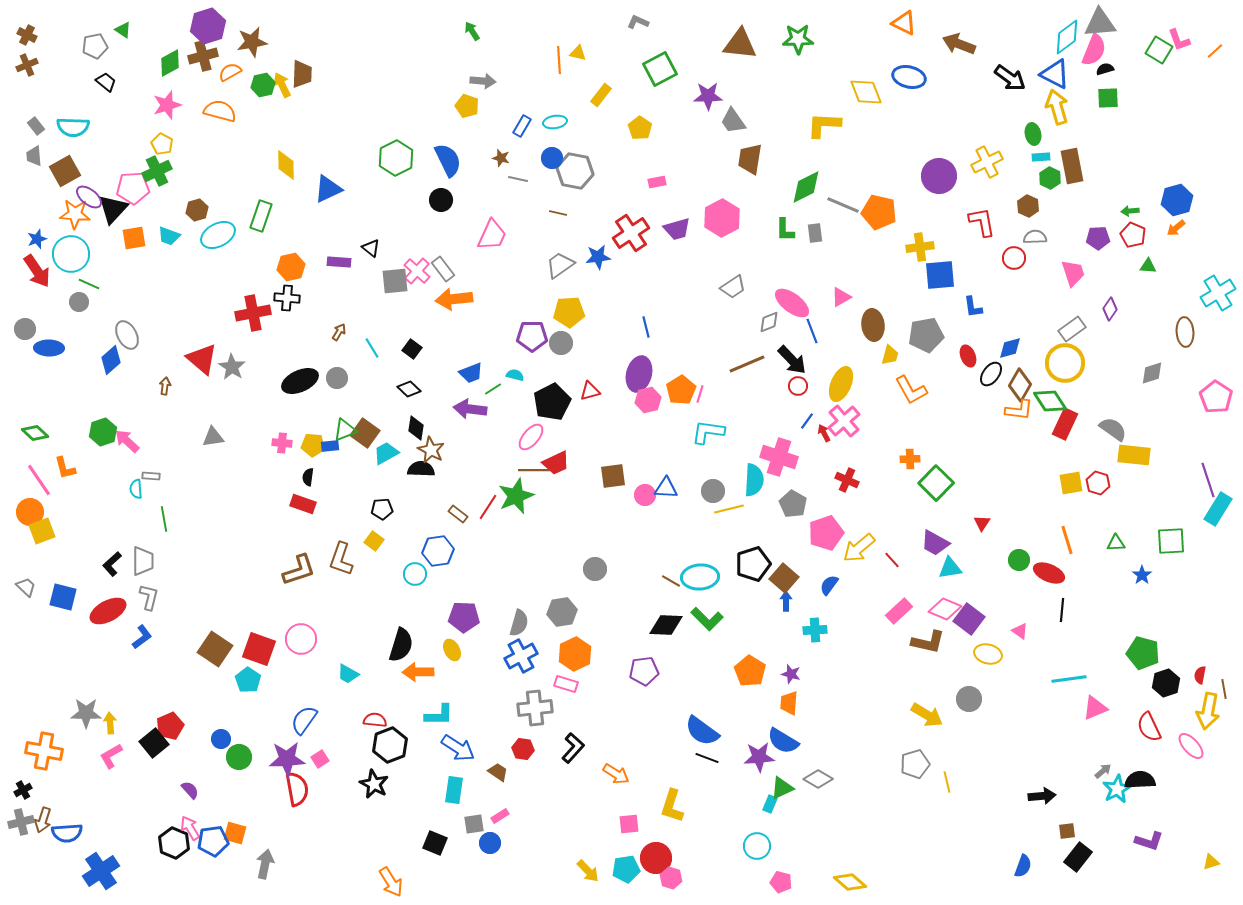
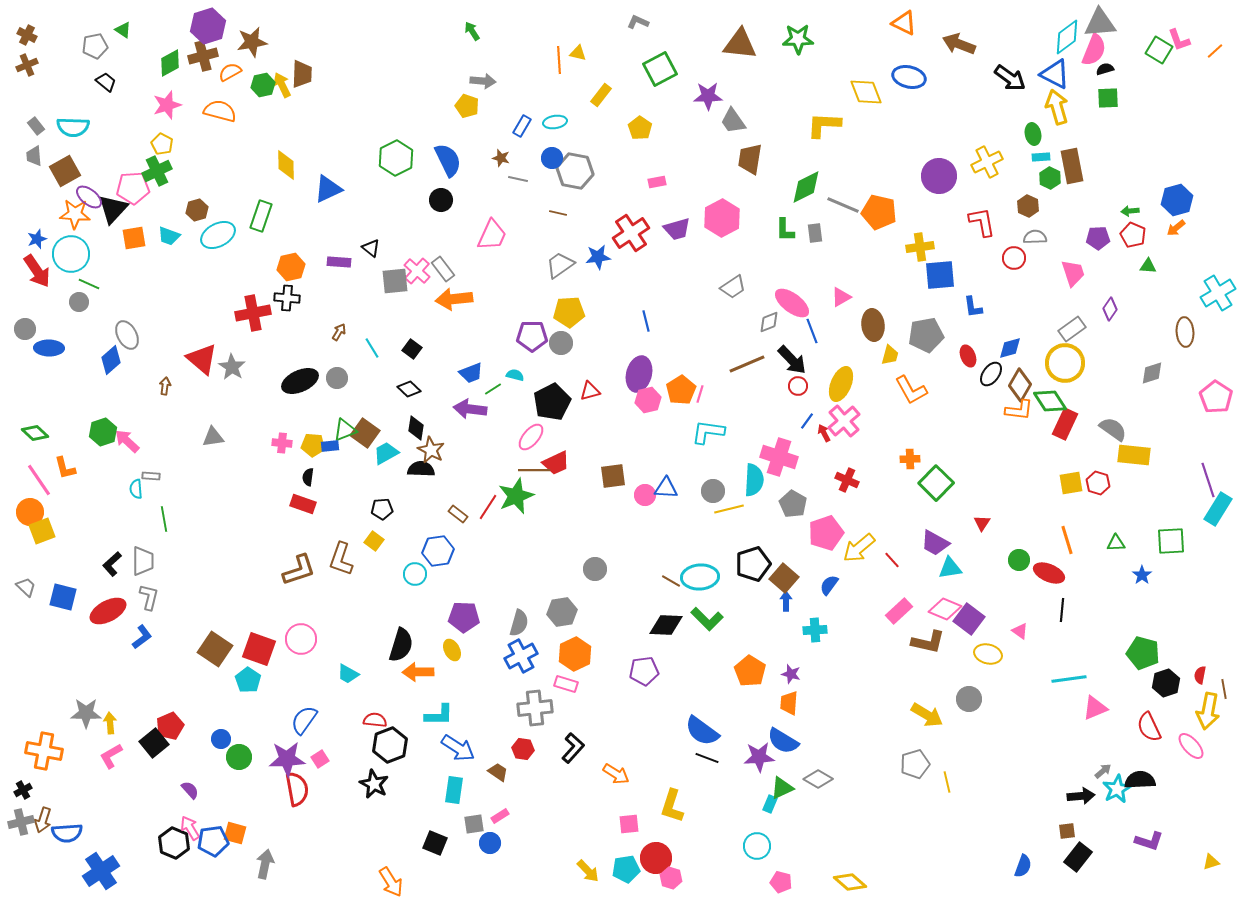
blue line at (646, 327): moved 6 px up
black arrow at (1042, 796): moved 39 px right
